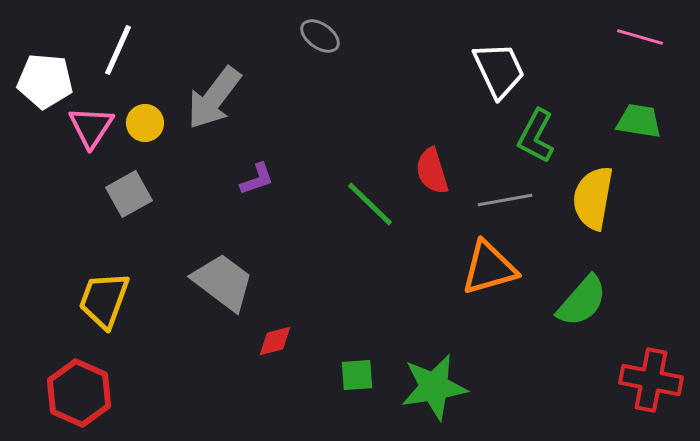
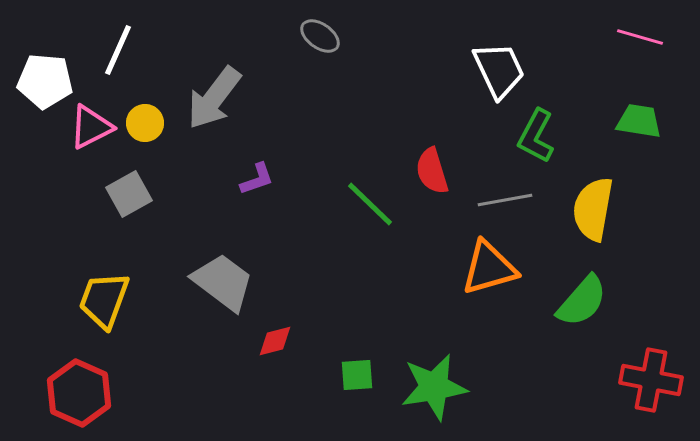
pink triangle: rotated 30 degrees clockwise
yellow semicircle: moved 11 px down
